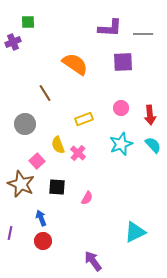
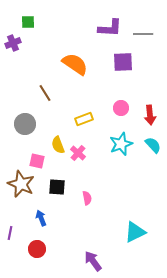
purple cross: moved 1 px down
pink square: rotated 35 degrees counterclockwise
pink semicircle: rotated 40 degrees counterclockwise
red circle: moved 6 px left, 8 px down
